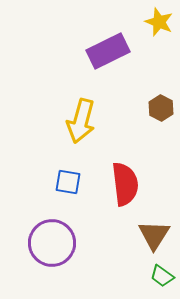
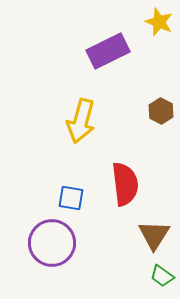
brown hexagon: moved 3 px down
blue square: moved 3 px right, 16 px down
